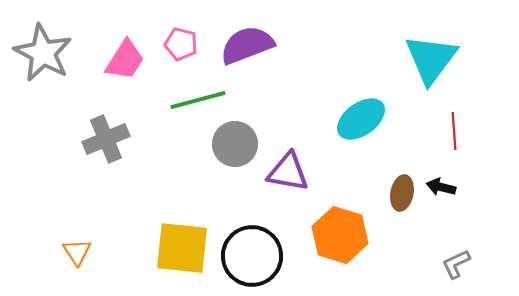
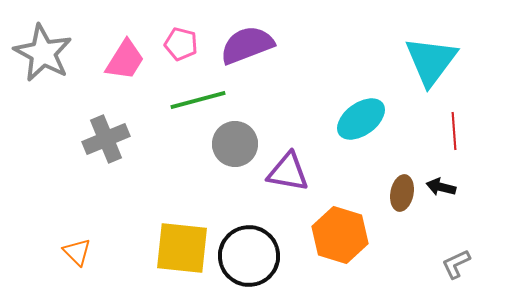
cyan triangle: moved 2 px down
orange triangle: rotated 12 degrees counterclockwise
black circle: moved 3 px left
